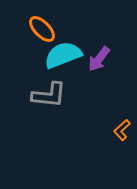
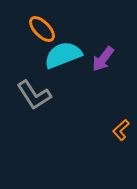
purple arrow: moved 4 px right
gray L-shape: moved 15 px left; rotated 51 degrees clockwise
orange L-shape: moved 1 px left
